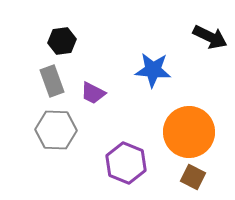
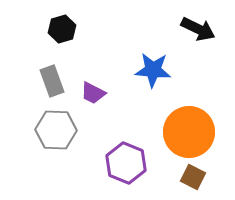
black arrow: moved 12 px left, 8 px up
black hexagon: moved 12 px up; rotated 8 degrees counterclockwise
